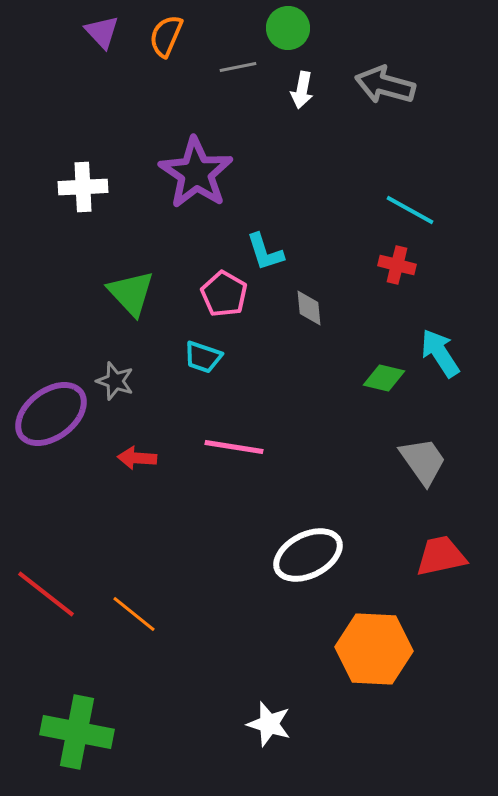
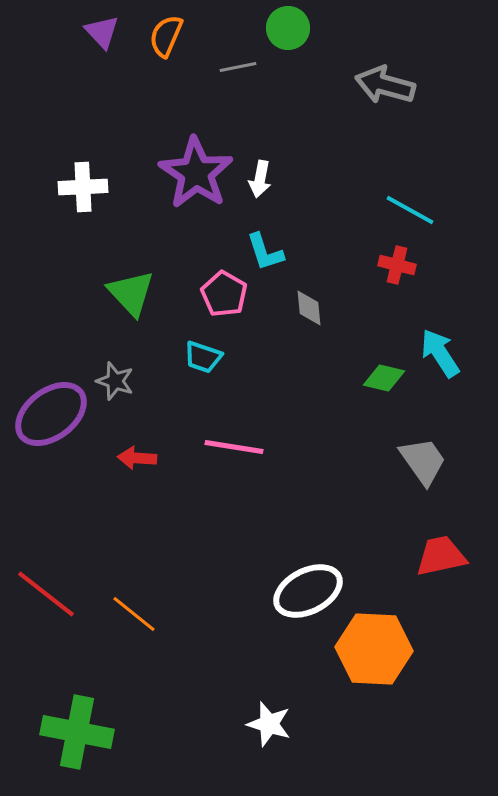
white arrow: moved 42 px left, 89 px down
white ellipse: moved 36 px down
